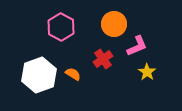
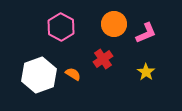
pink L-shape: moved 9 px right, 13 px up
yellow star: moved 1 px left
